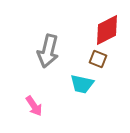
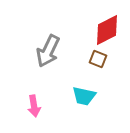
gray arrow: rotated 12 degrees clockwise
cyan trapezoid: moved 2 px right, 12 px down
pink arrow: rotated 25 degrees clockwise
